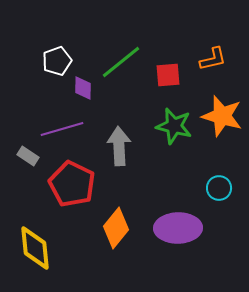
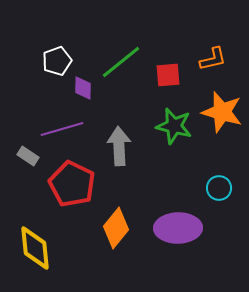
orange star: moved 4 px up
